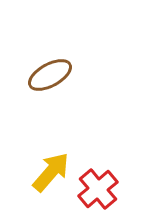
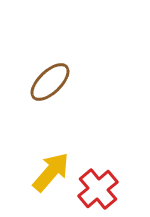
brown ellipse: moved 7 px down; rotated 15 degrees counterclockwise
